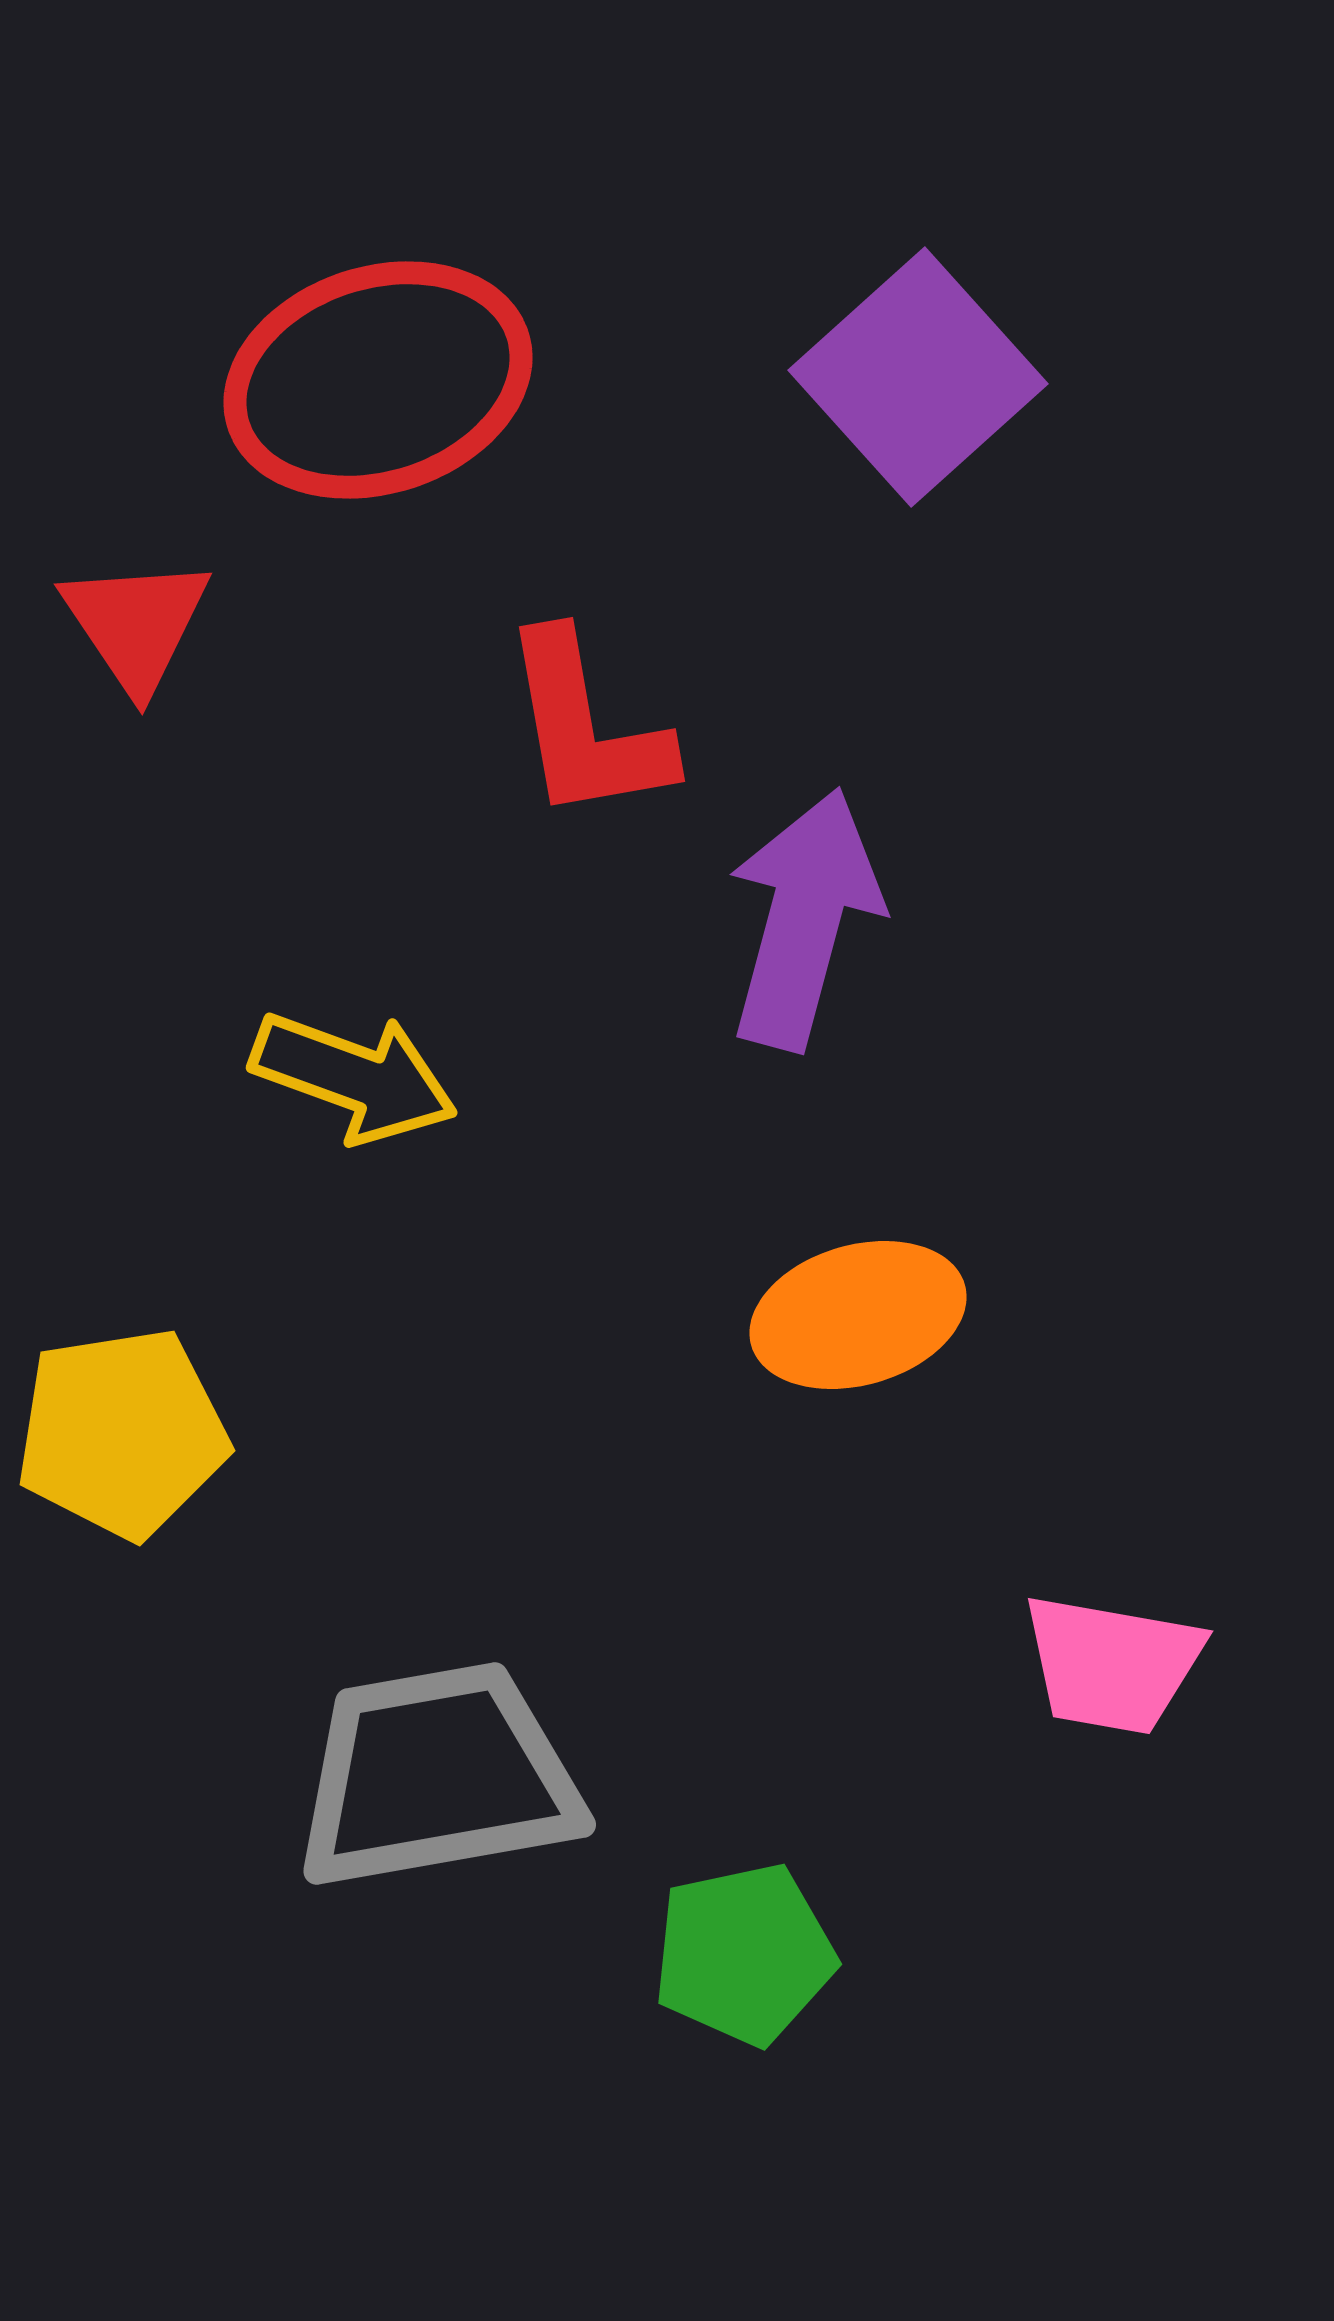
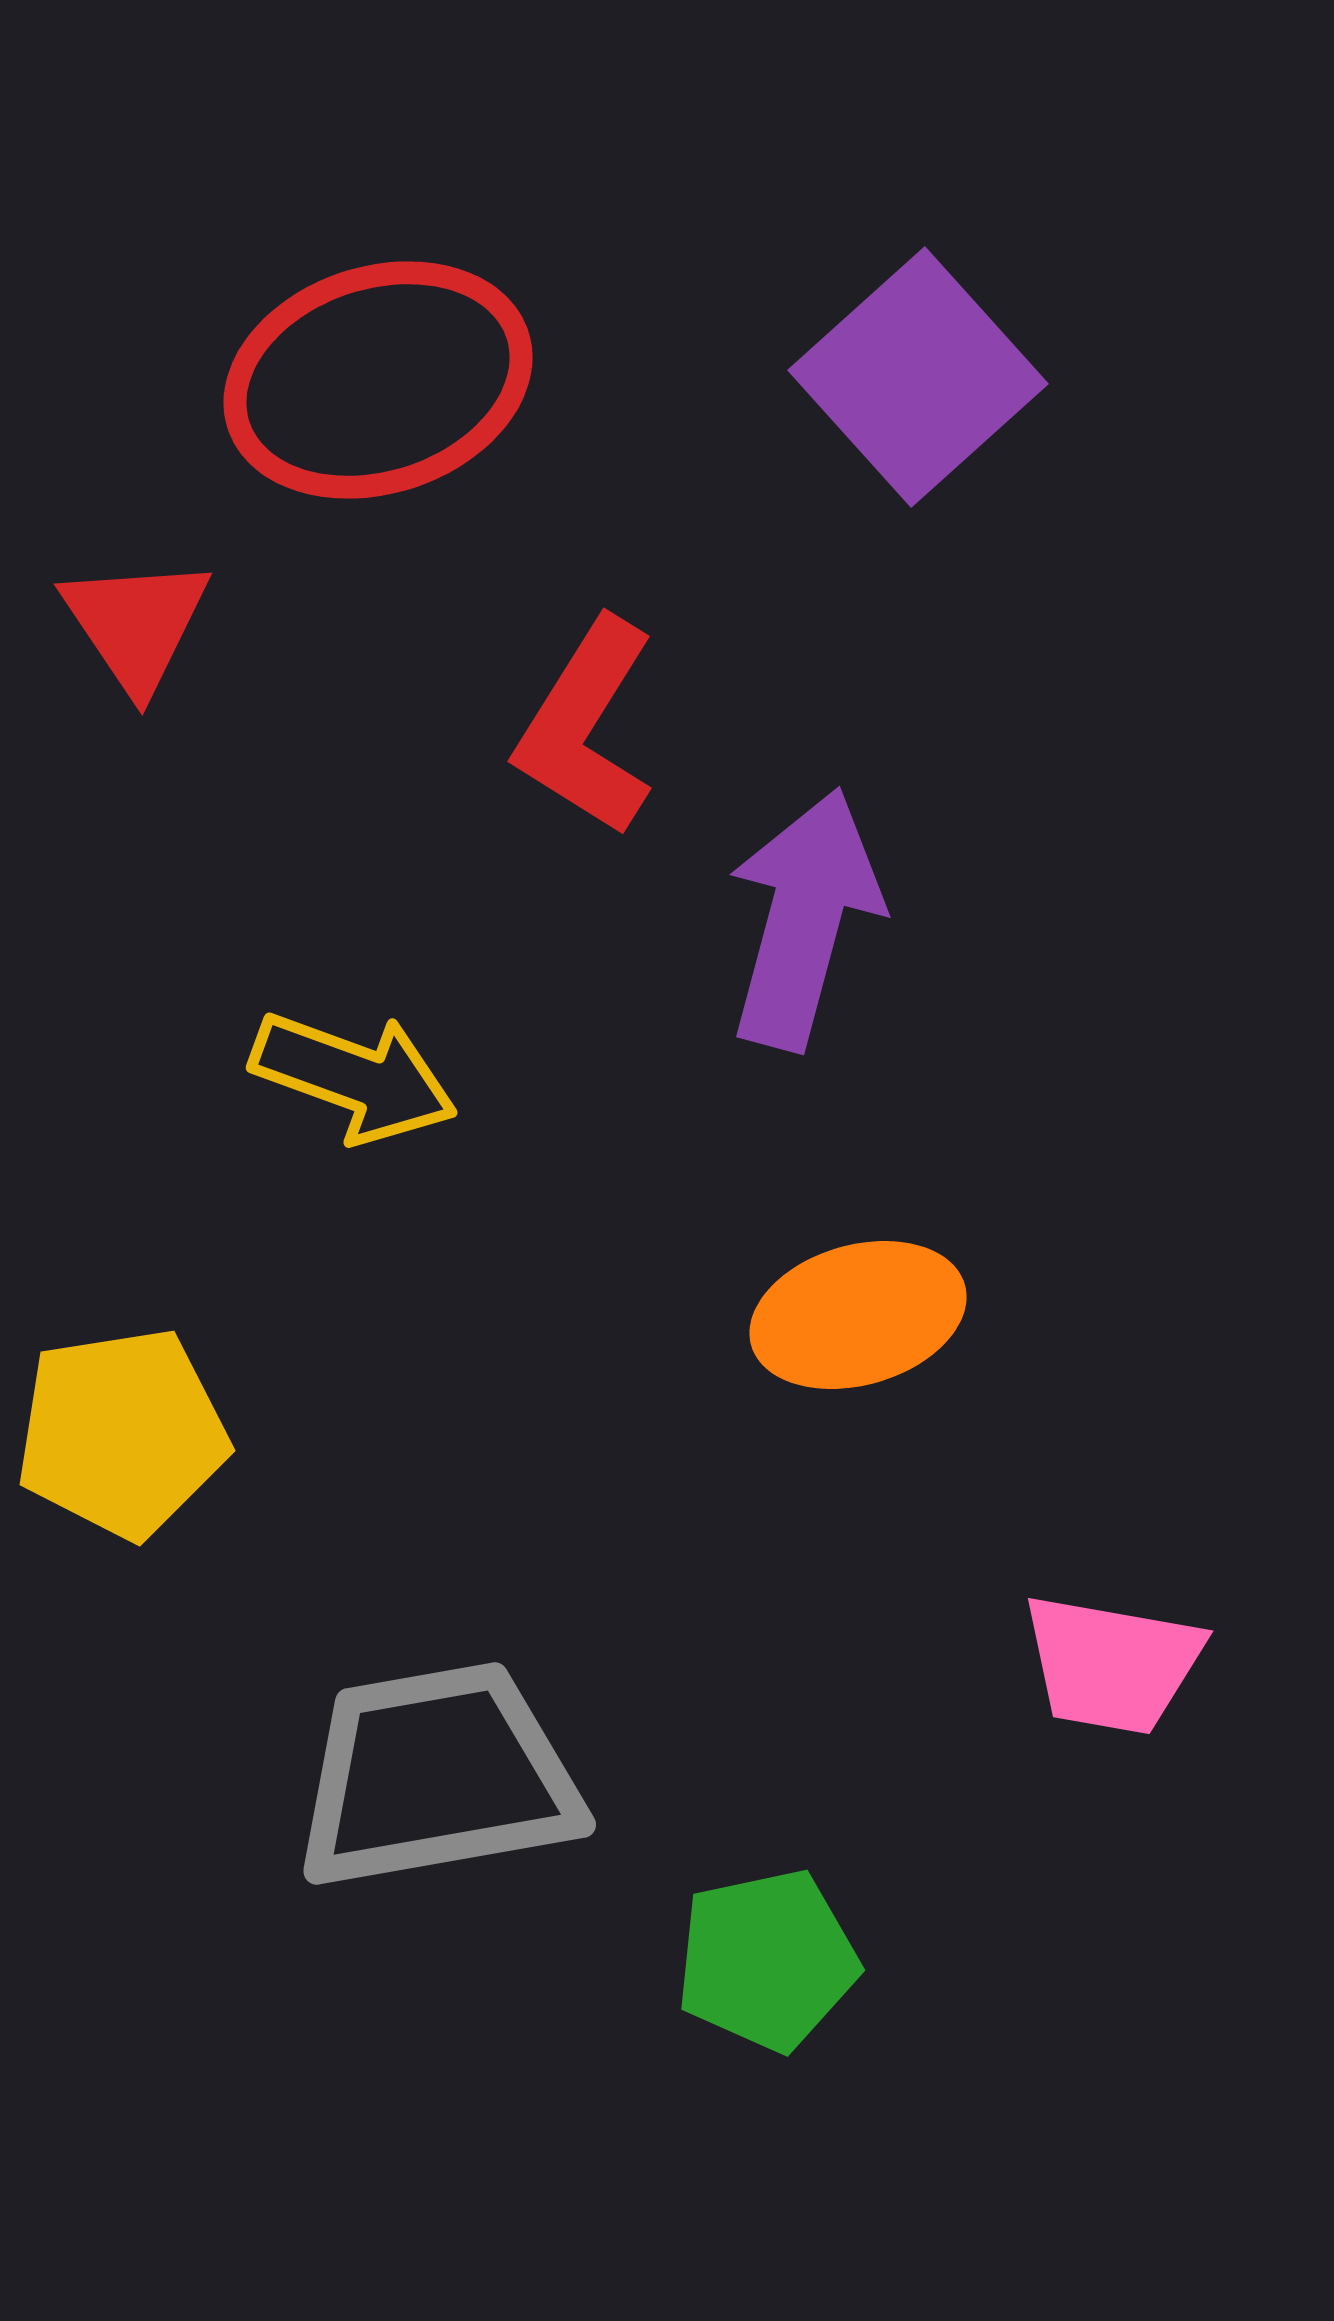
red L-shape: rotated 42 degrees clockwise
green pentagon: moved 23 px right, 6 px down
